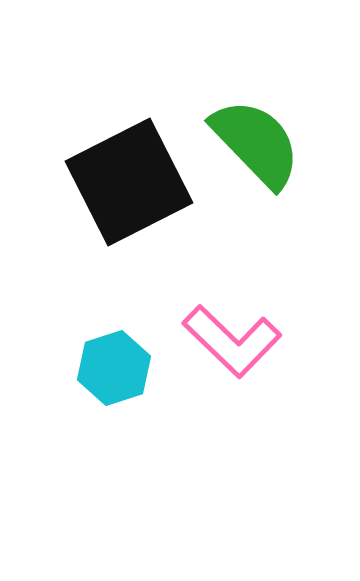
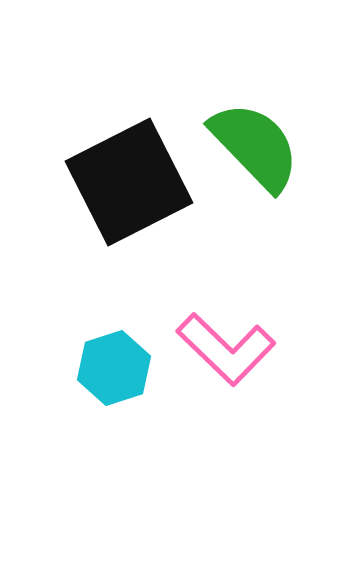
green semicircle: moved 1 px left, 3 px down
pink L-shape: moved 6 px left, 8 px down
